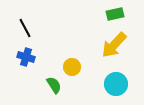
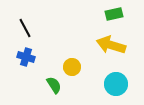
green rectangle: moved 1 px left
yellow arrow: moved 3 px left; rotated 64 degrees clockwise
